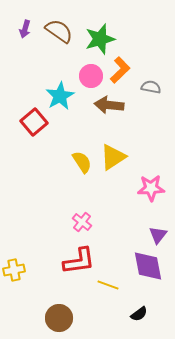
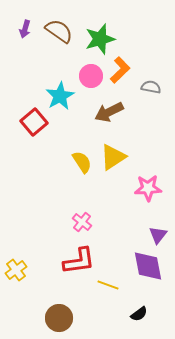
brown arrow: moved 7 px down; rotated 32 degrees counterclockwise
pink star: moved 3 px left
yellow cross: moved 2 px right; rotated 25 degrees counterclockwise
